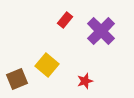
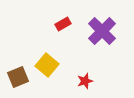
red rectangle: moved 2 px left, 4 px down; rotated 21 degrees clockwise
purple cross: moved 1 px right
brown square: moved 1 px right, 2 px up
